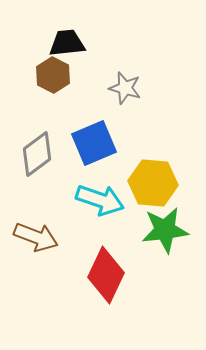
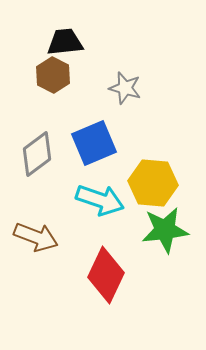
black trapezoid: moved 2 px left, 1 px up
